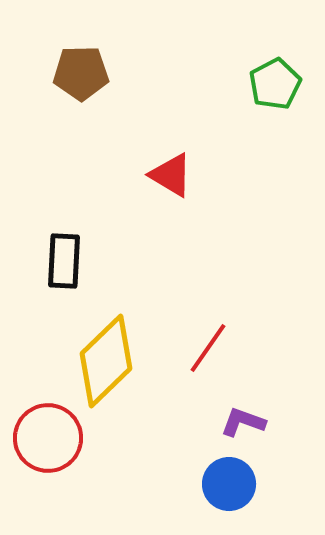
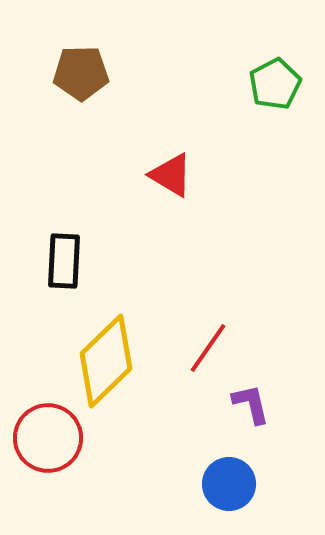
purple L-shape: moved 8 px right, 18 px up; rotated 57 degrees clockwise
